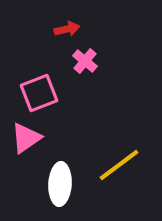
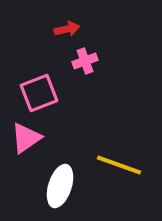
pink cross: rotated 30 degrees clockwise
yellow line: rotated 57 degrees clockwise
white ellipse: moved 2 px down; rotated 15 degrees clockwise
